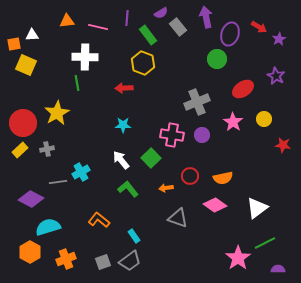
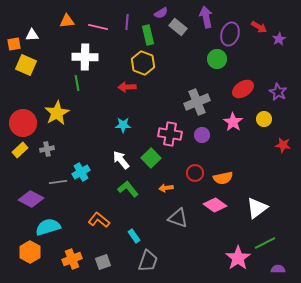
purple line at (127, 18): moved 4 px down
gray rectangle at (178, 27): rotated 12 degrees counterclockwise
green rectangle at (148, 35): rotated 24 degrees clockwise
purple star at (276, 76): moved 2 px right, 16 px down
red arrow at (124, 88): moved 3 px right, 1 px up
pink cross at (172, 135): moved 2 px left, 1 px up
red circle at (190, 176): moved 5 px right, 3 px up
orange cross at (66, 259): moved 6 px right
gray trapezoid at (130, 261): moved 18 px right; rotated 35 degrees counterclockwise
